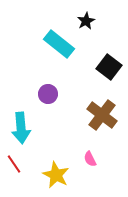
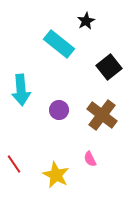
black square: rotated 15 degrees clockwise
purple circle: moved 11 px right, 16 px down
cyan arrow: moved 38 px up
